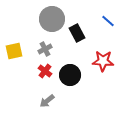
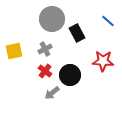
gray arrow: moved 5 px right, 8 px up
